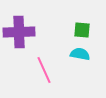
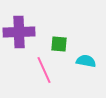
green square: moved 23 px left, 14 px down
cyan semicircle: moved 6 px right, 7 px down
